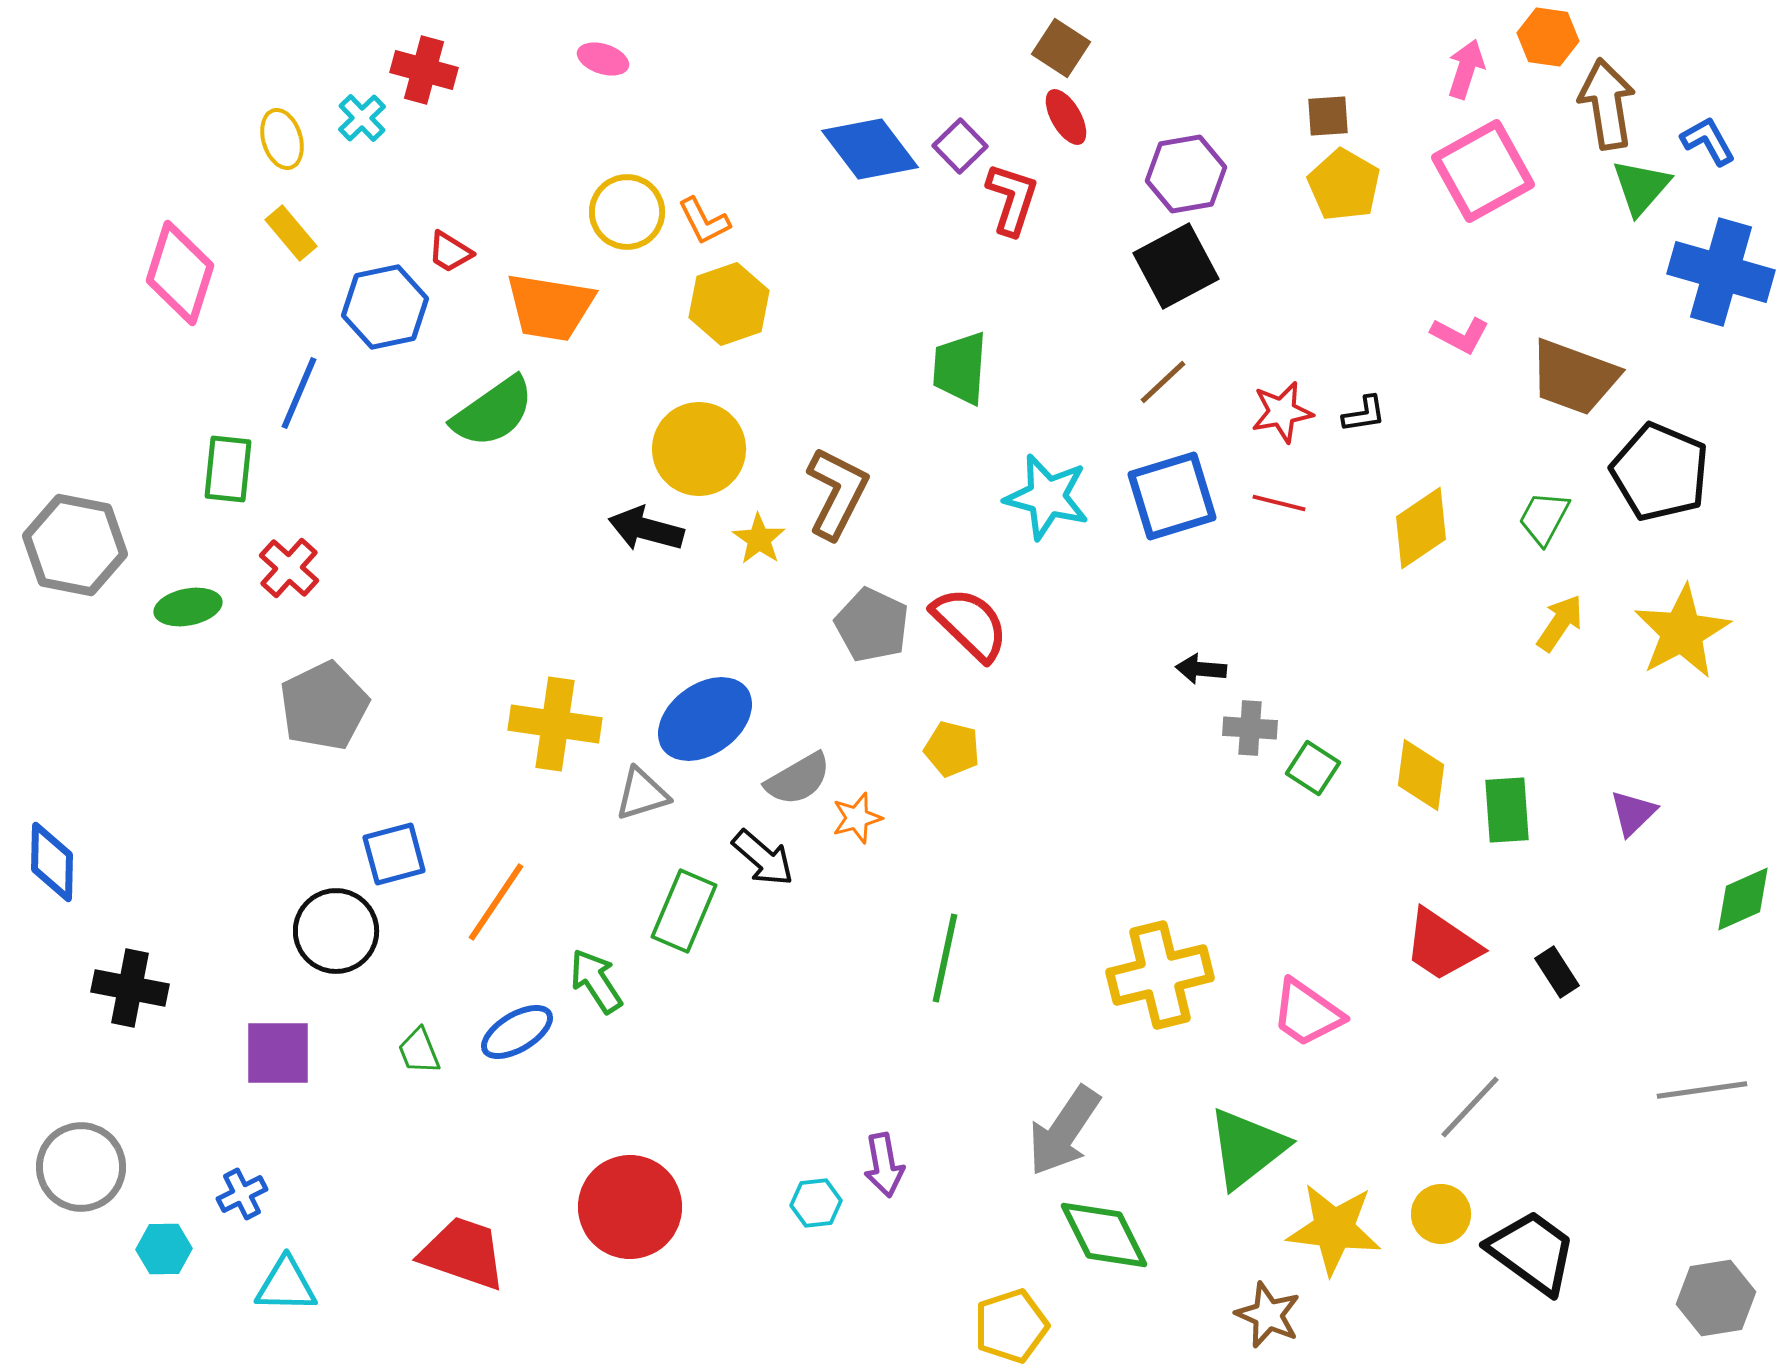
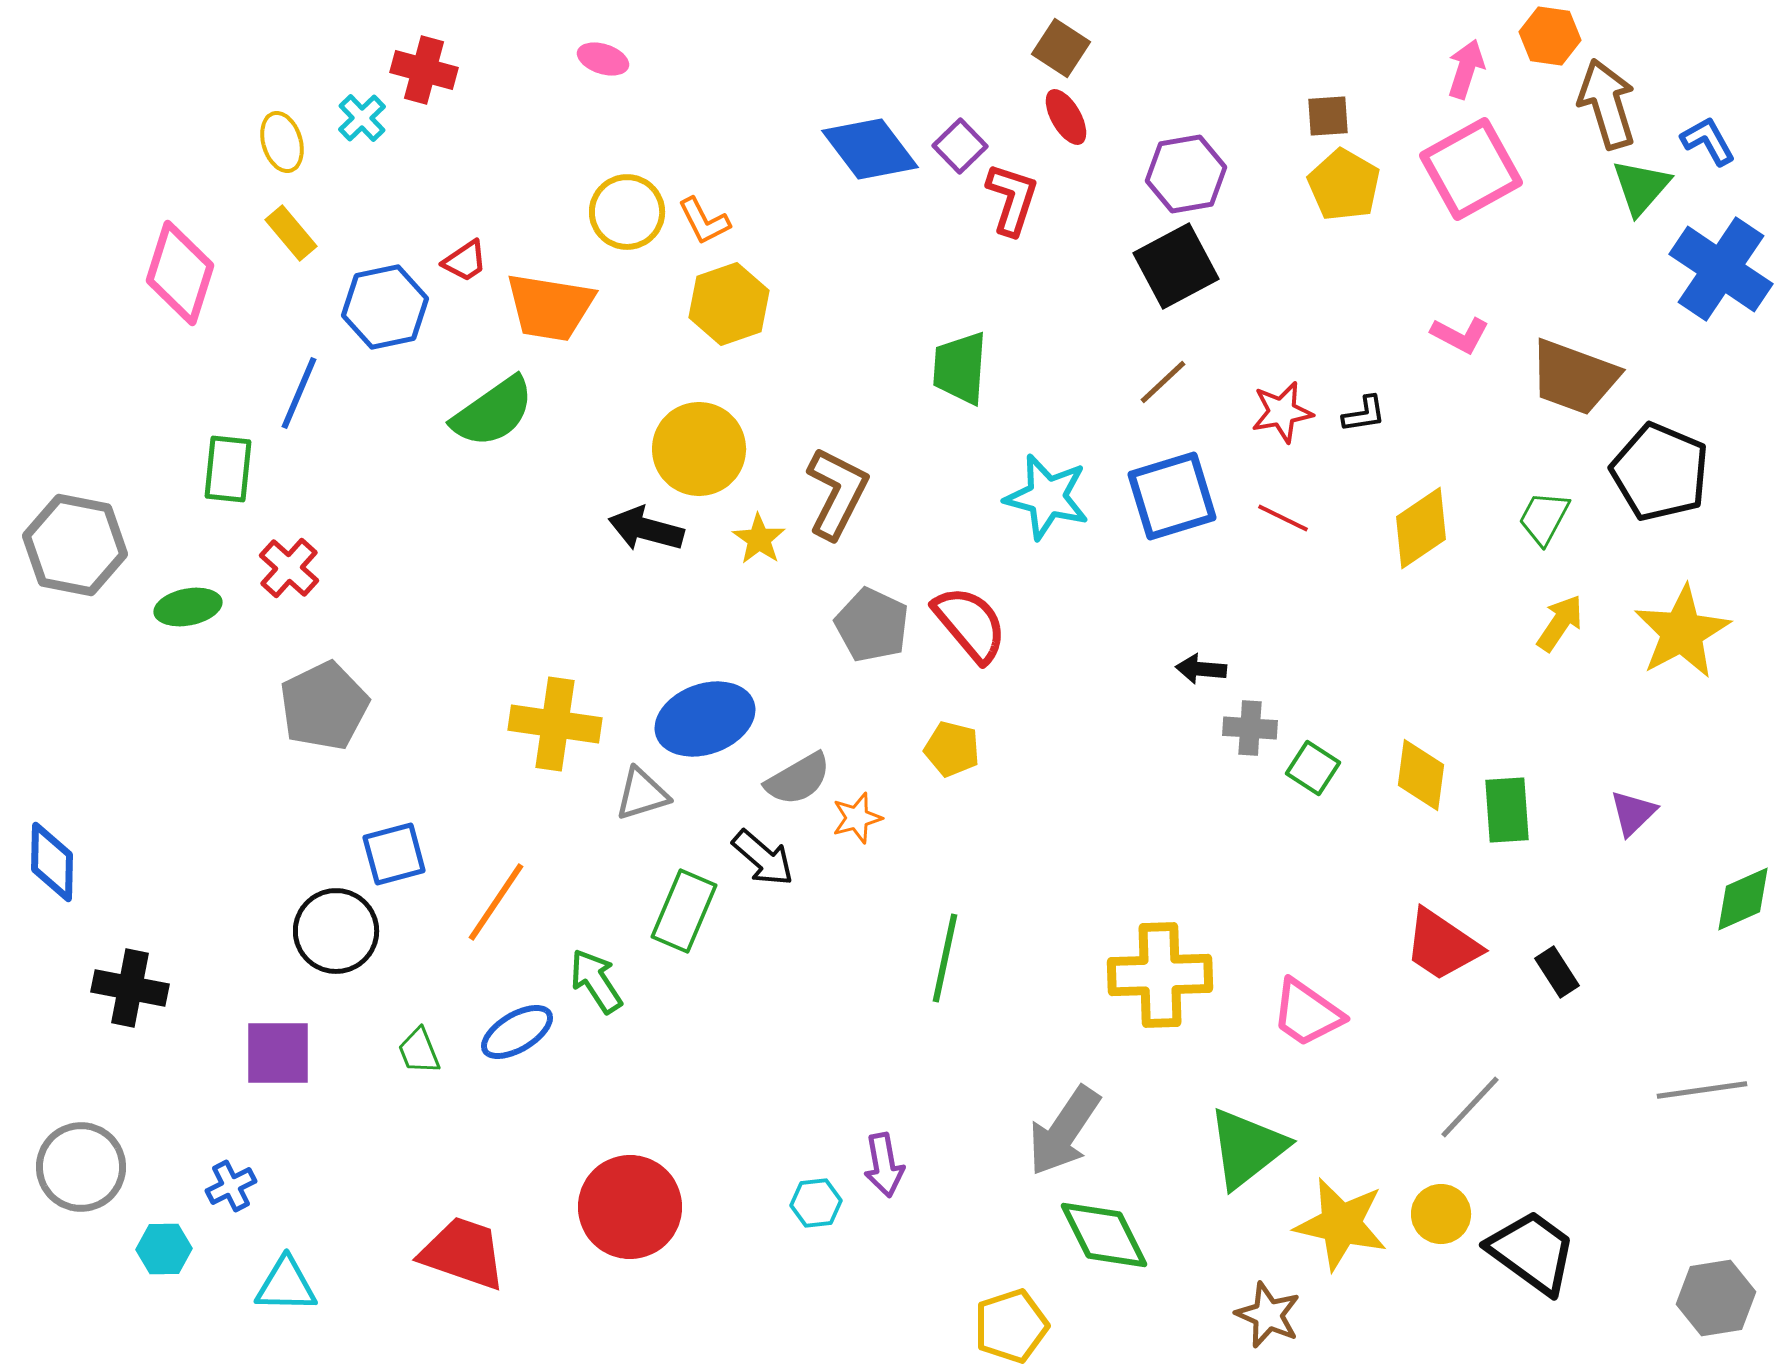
orange hexagon at (1548, 37): moved 2 px right, 1 px up
brown arrow at (1607, 104): rotated 8 degrees counterclockwise
yellow ellipse at (282, 139): moved 3 px down
pink square at (1483, 171): moved 12 px left, 2 px up
red trapezoid at (450, 252): moved 15 px right, 9 px down; rotated 66 degrees counterclockwise
blue cross at (1721, 272): moved 3 px up; rotated 18 degrees clockwise
red line at (1279, 503): moved 4 px right, 15 px down; rotated 12 degrees clockwise
red semicircle at (970, 624): rotated 6 degrees clockwise
blue ellipse at (705, 719): rotated 16 degrees clockwise
yellow cross at (1160, 975): rotated 12 degrees clockwise
blue cross at (242, 1194): moved 11 px left, 8 px up
yellow star at (1334, 1229): moved 7 px right, 5 px up; rotated 6 degrees clockwise
